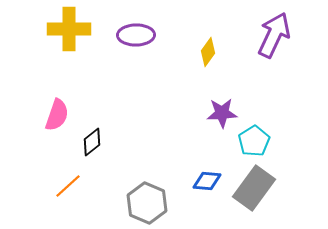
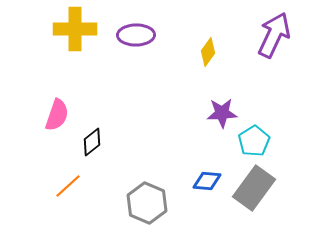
yellow cross: moved 6 px right
